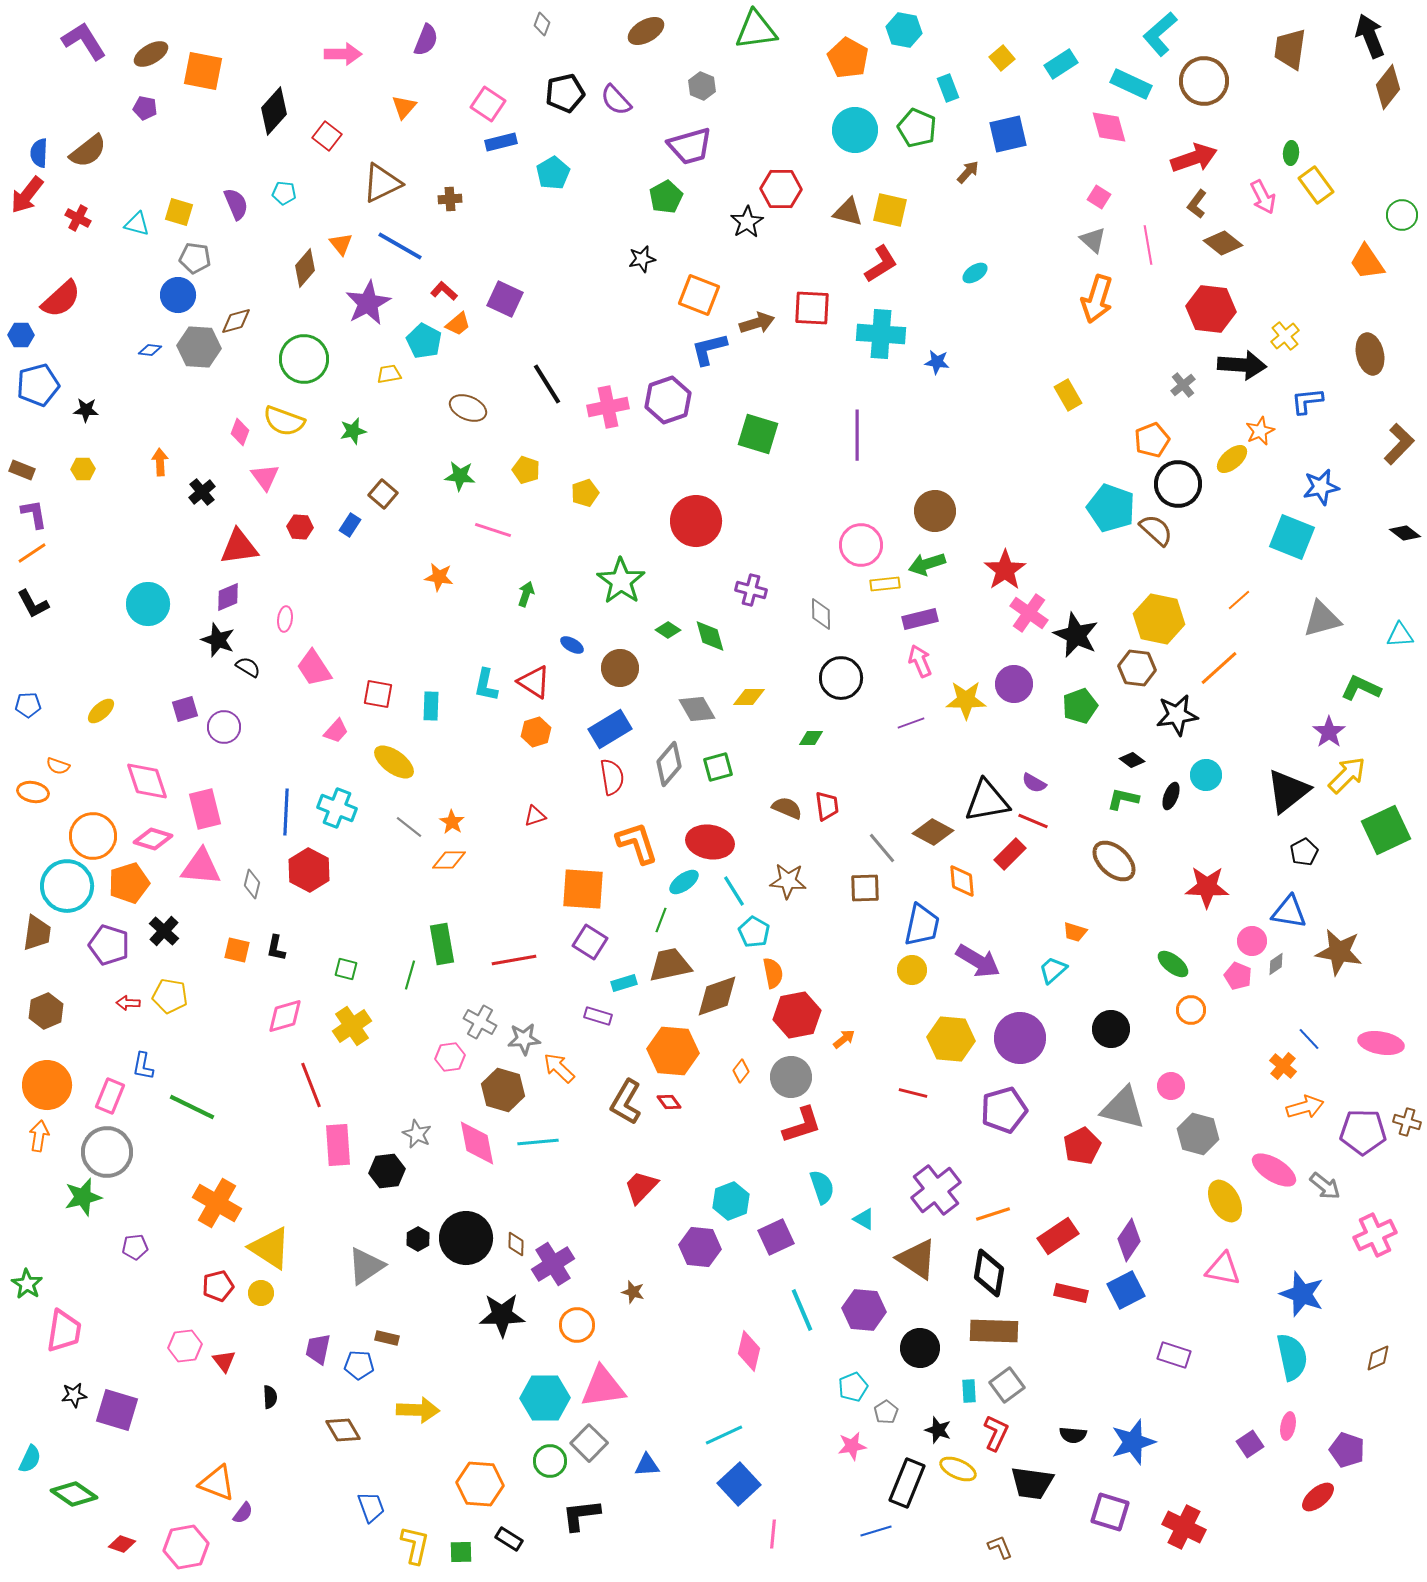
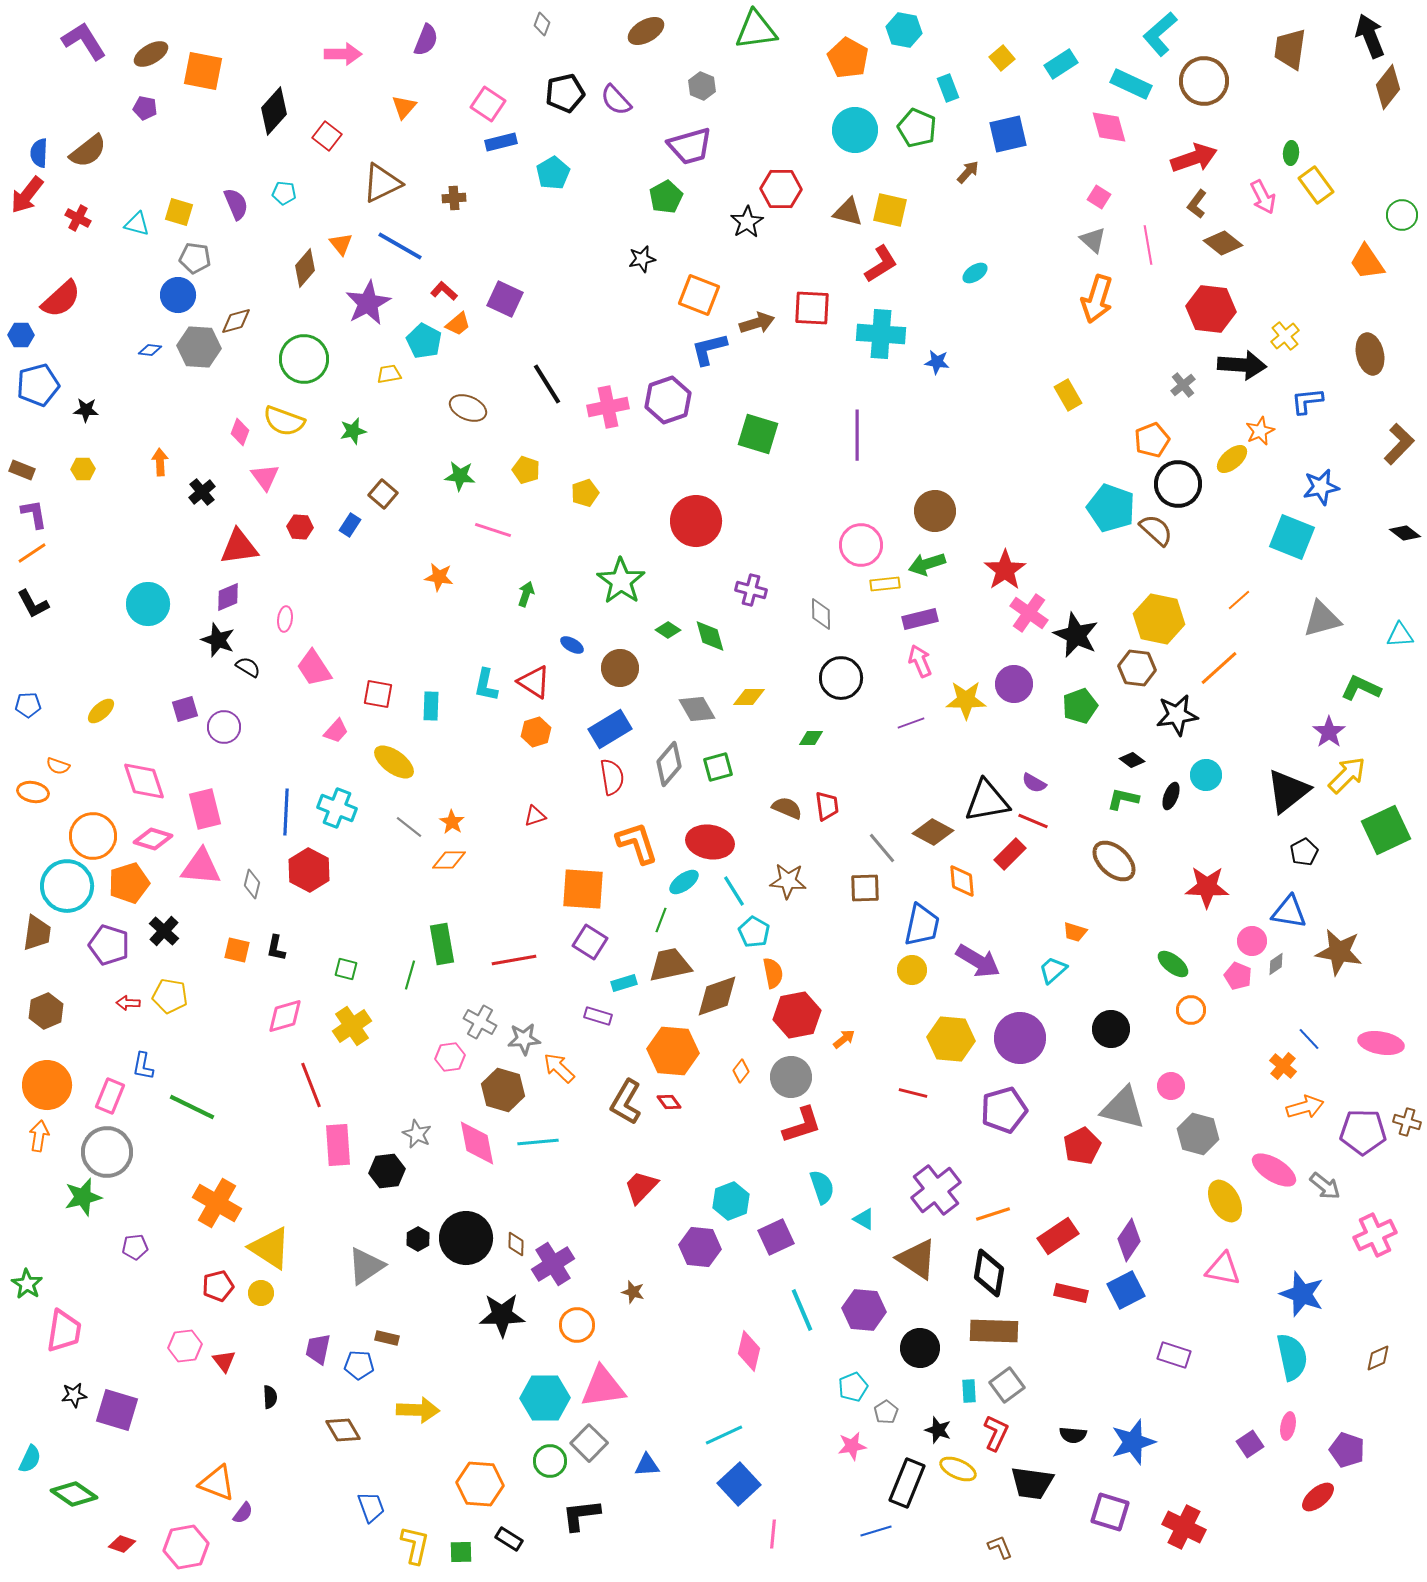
brown cross at (450, 199): moved 4 px right, 1 px up
pink diamond at (147, 781): moved 3 px left
